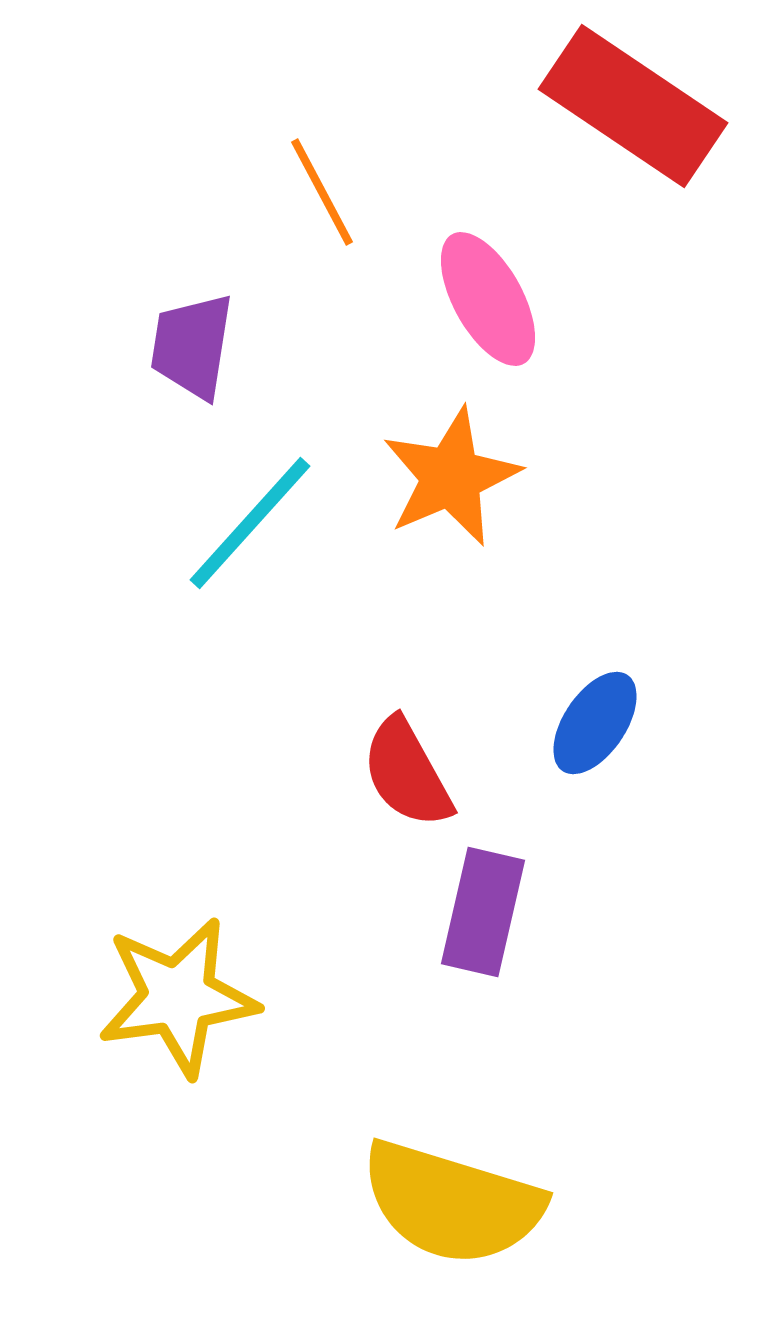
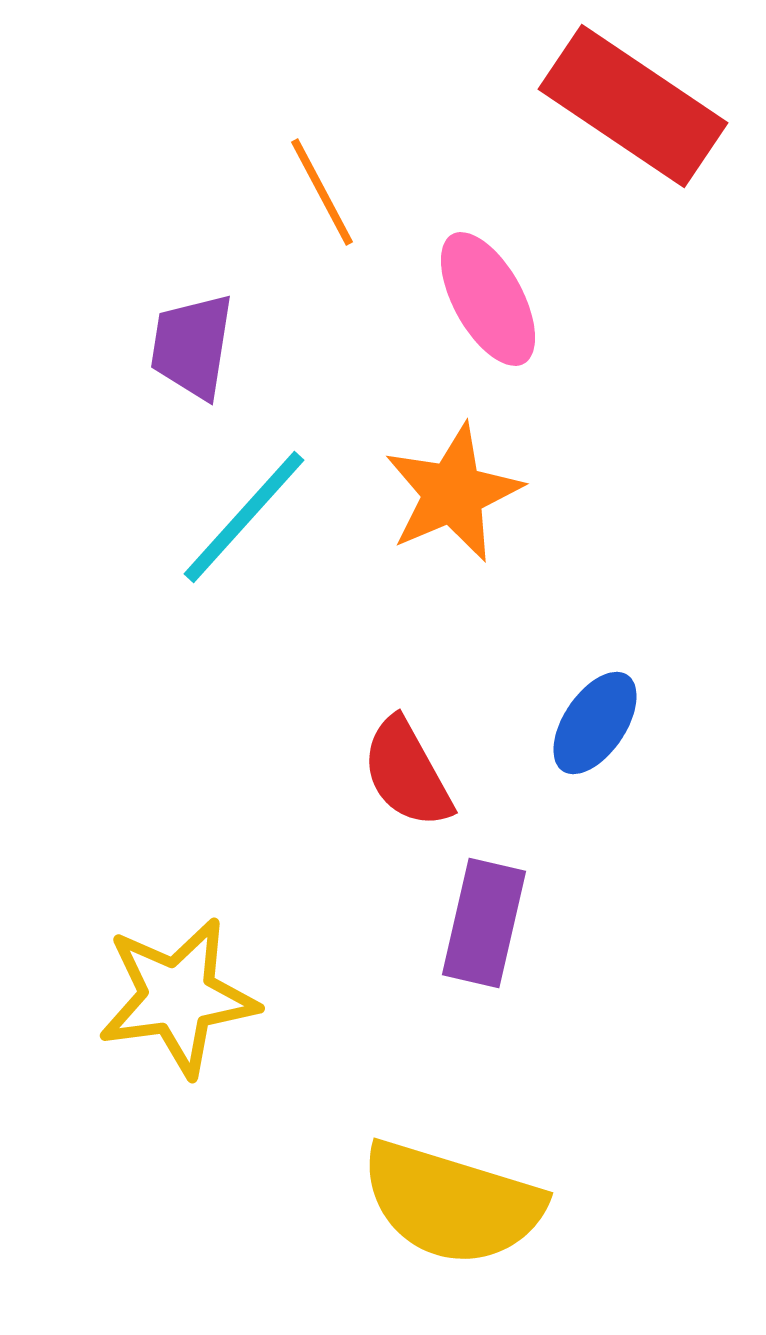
orange star: moved 2 px right, 16 px down
cyan line: moved 6 px left, 6 px up
purple rectangle: moved 1 px right, 11 px down
